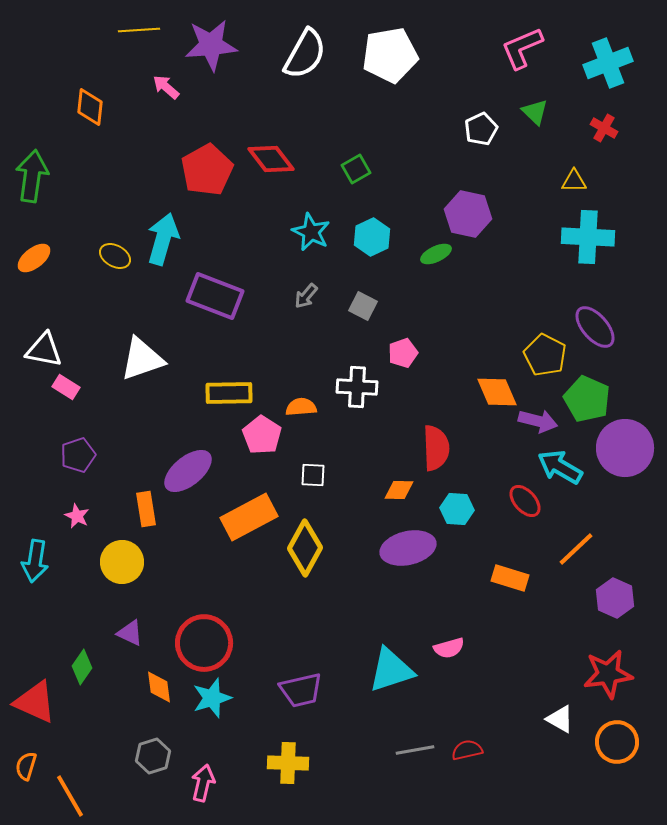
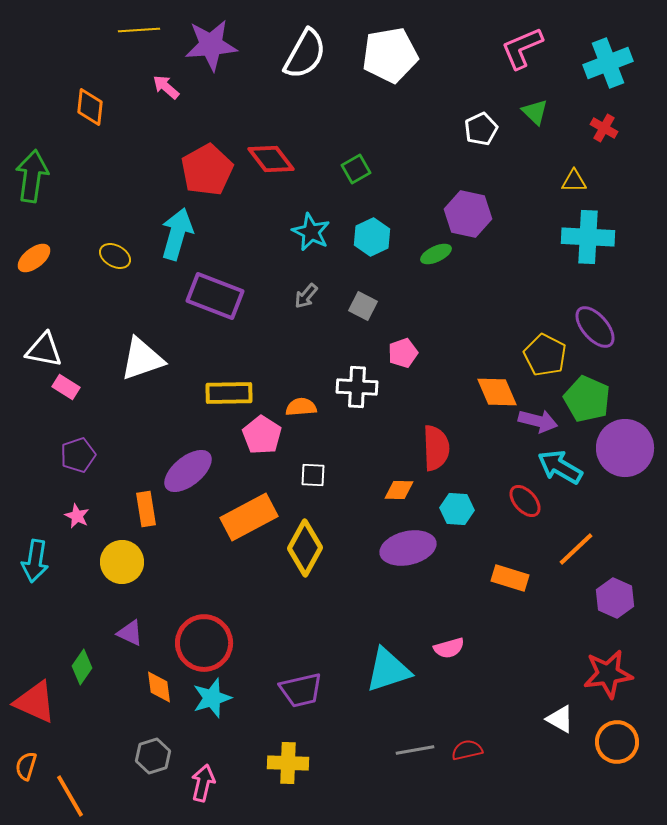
cyan arrow at (163, 239): moved 14 px right, 5 px up
cyan triangle at (391, 670): moved 3 px left
